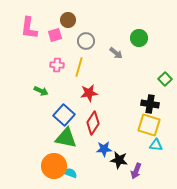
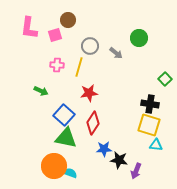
gray circle: moved 4 px right, 5 px down
